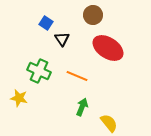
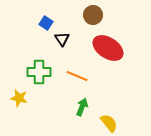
green cross: moved 1 px down; rotated 25 degrees counterclockwise
